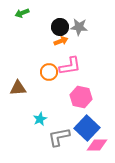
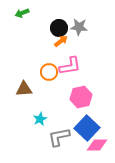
black circle: moved 1 px left, 1 px down
orange arrow: rotated 16 degrees counterclockwise
brown triangle: moved 6 px right, 1 px down
pink hexagon: rotated 25 degrees counterclockwise
